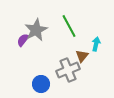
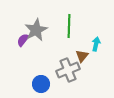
green line: rotated 30 degrees clockwise
